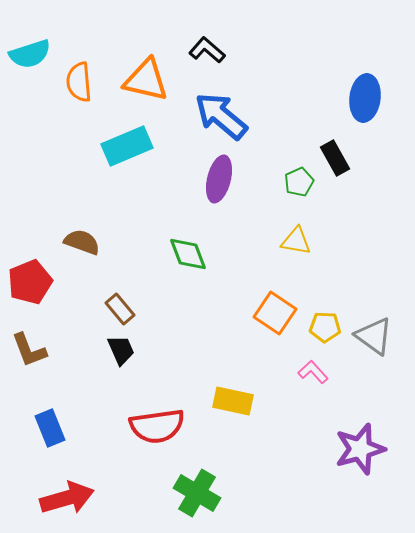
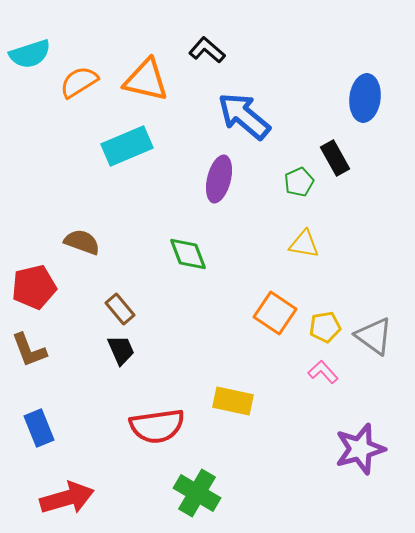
orange semicircle: rotated 63 degrees clockwise
blue arrow: moved 23 px right
yellow triangle: moved 8 px right, 3 px down
red pentagon: moved 4 px right, 5 px down; rotated 9 degrees clockwise
yellow pentagon: rotated 12 degrees counterclockwise
pink L-shape: moved 10 px right
blue rectangle: moved 11 px left
